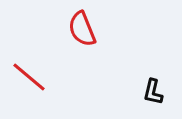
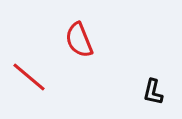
red semicircle: moved 3 px left, 11 px down
